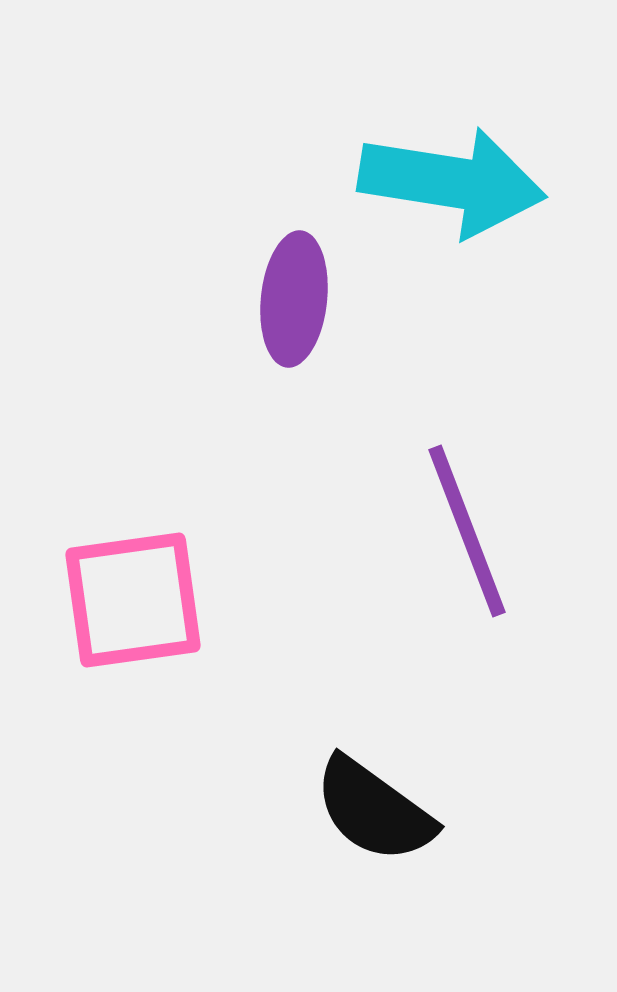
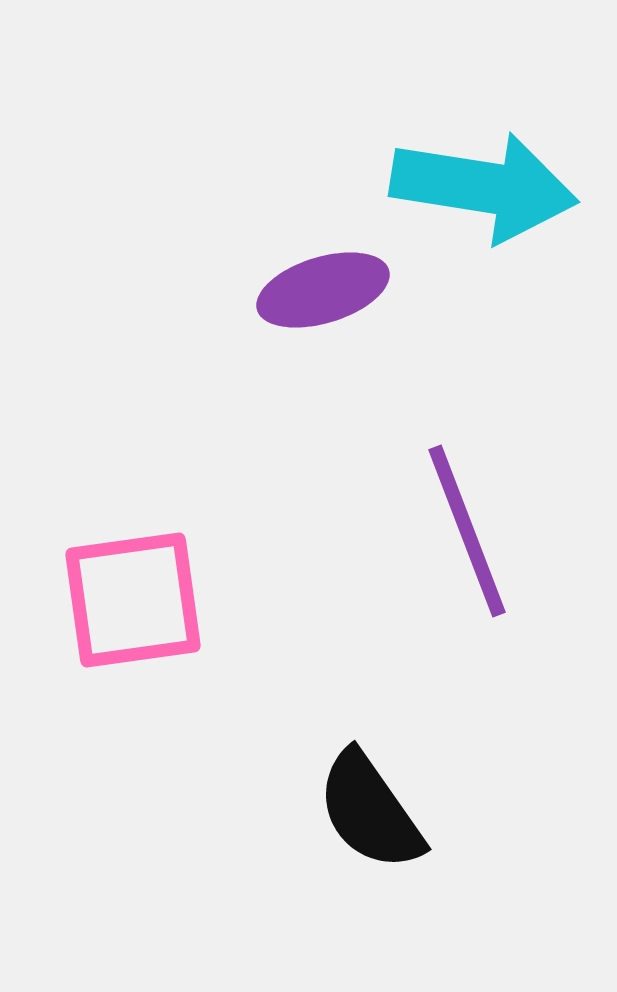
cyan arrow: moved 32 px right, 5 px down
purple ellipse: moved 29 px right, 9 px up; rotated 67 degrees clockwise
black semicircle: moved 4 px left, 1 px down; rotated 19 degrees clockwise
